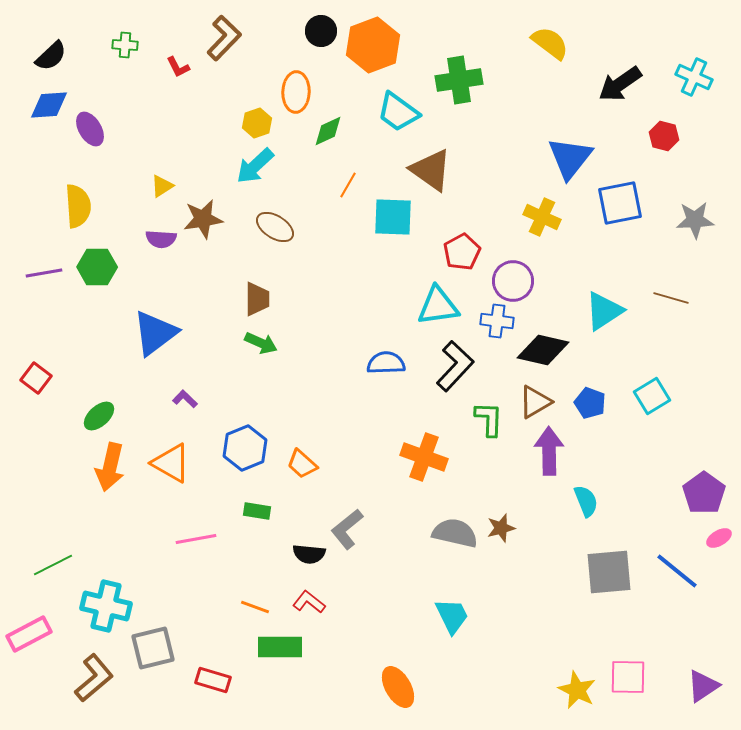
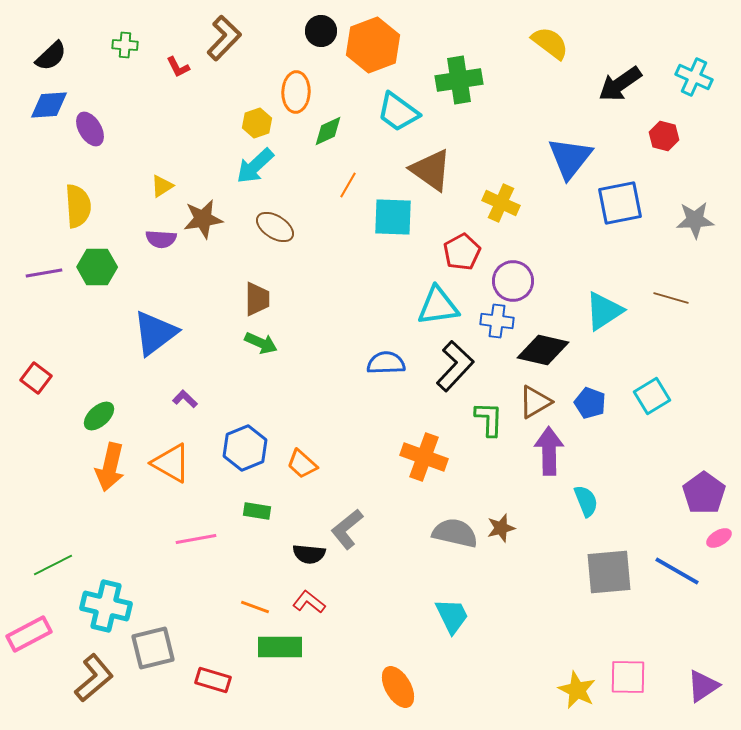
yellow cross at (542, 217): moved 41 px left, 14 px up
blue line at (677, 571): rotated 9 degrees counterclockwise
